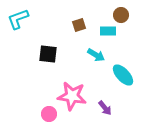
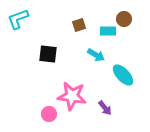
brown circle: moved 3 px right, 4 px down
